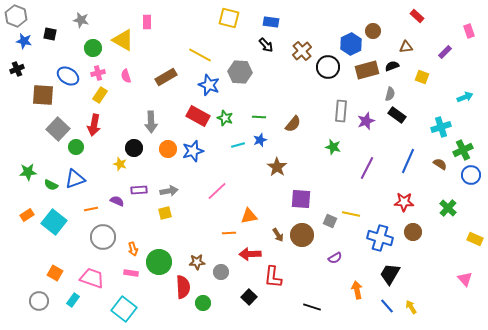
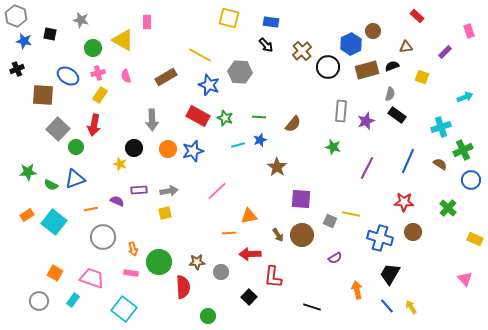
gray arrow at (151, 122): moved 1 px right, 2 px up
blue circle at (471, 175): moved 5 px down
green circle at (203, 303): moved 5 px right, 13 px down
